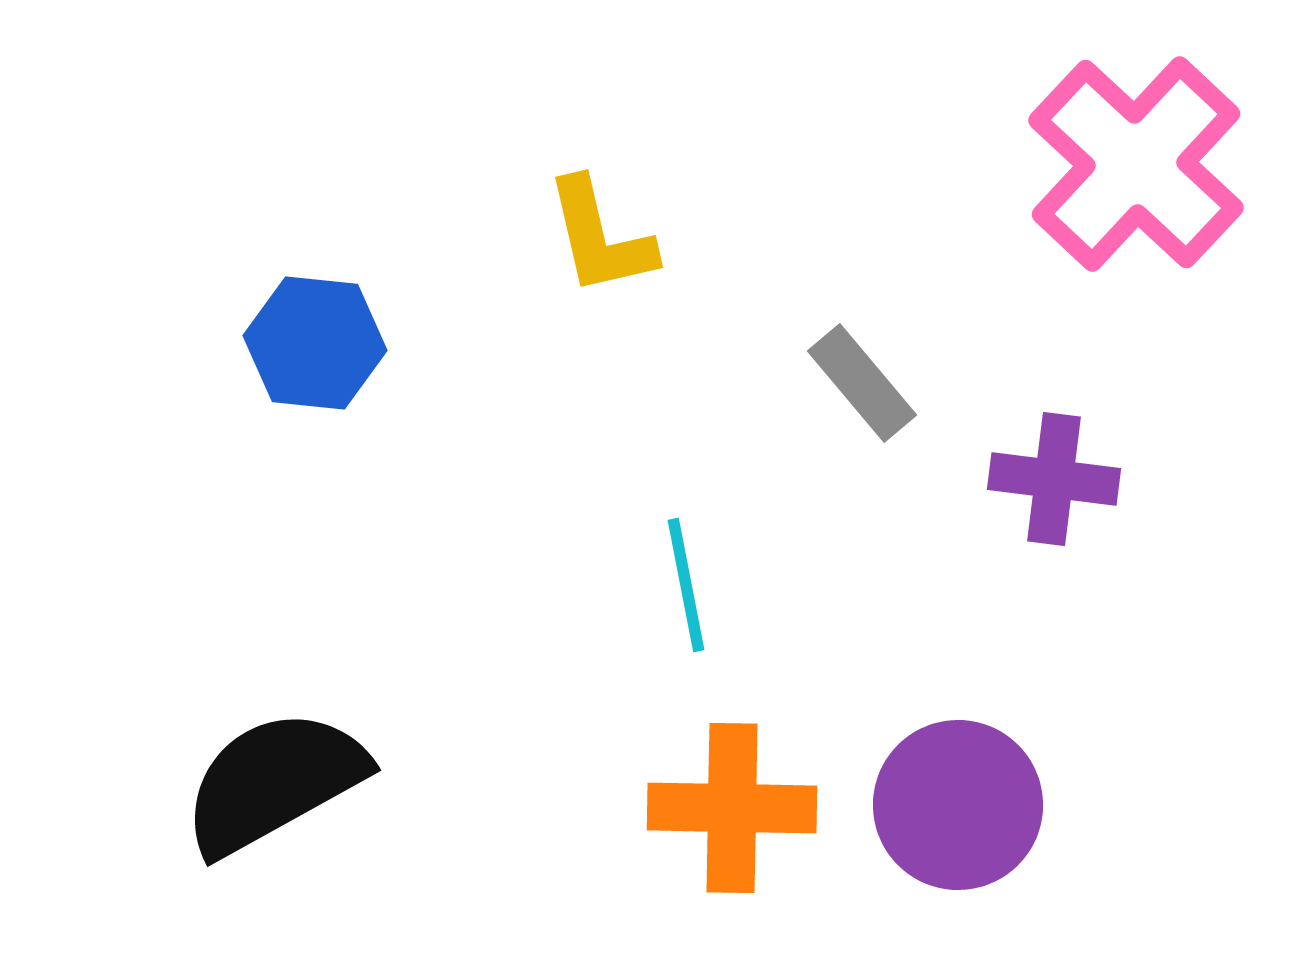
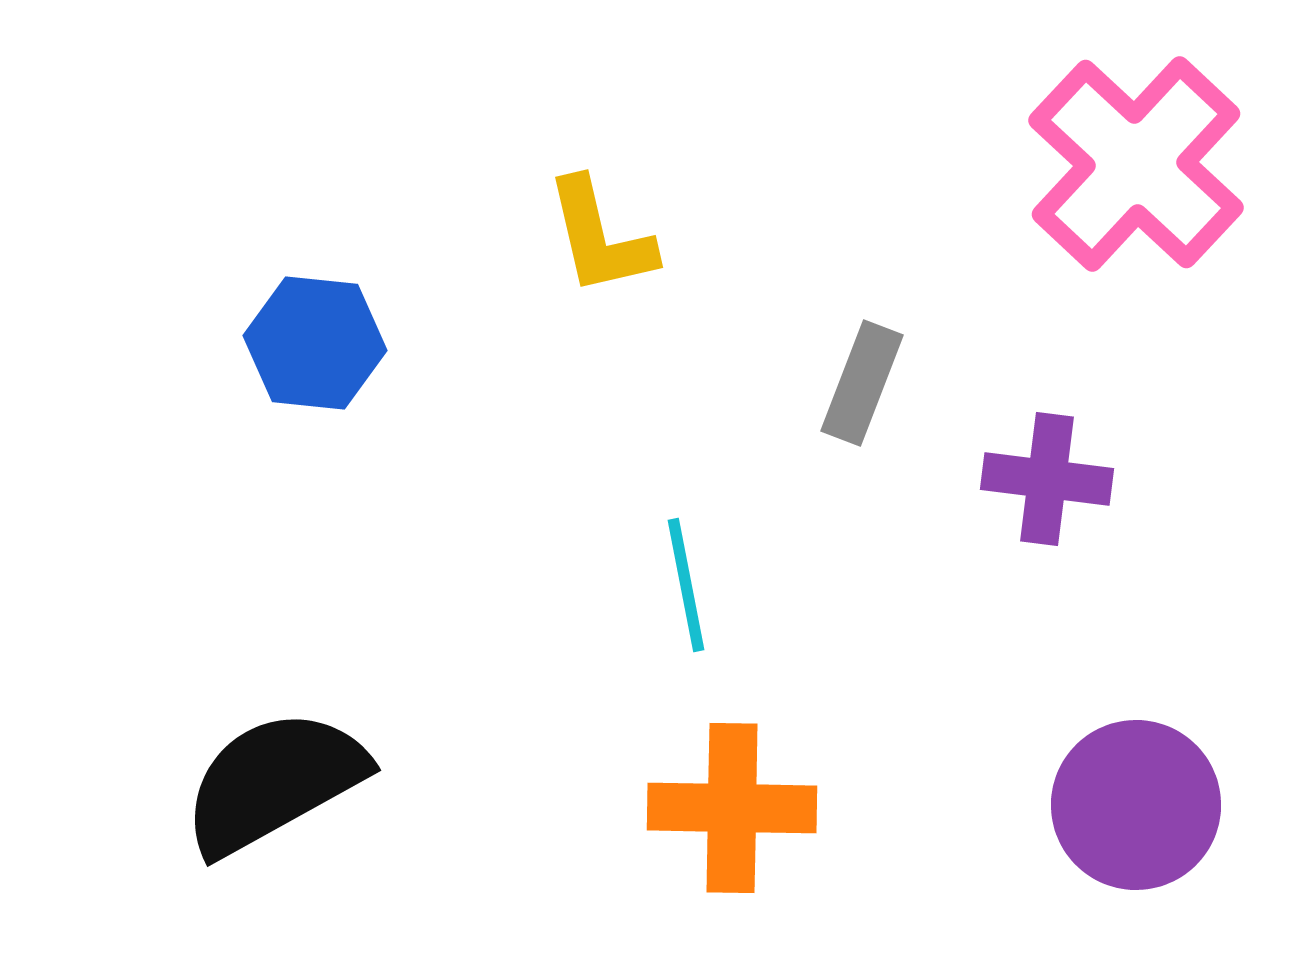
gray rectangle: rotated 61 degrees clockwise
purple cross: moved 7 px left
purple circle: moved 178 px right
